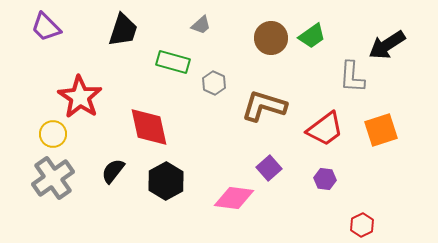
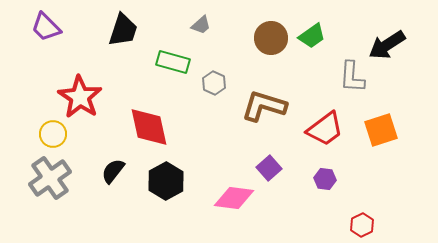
gray cross: moved 3 px left
